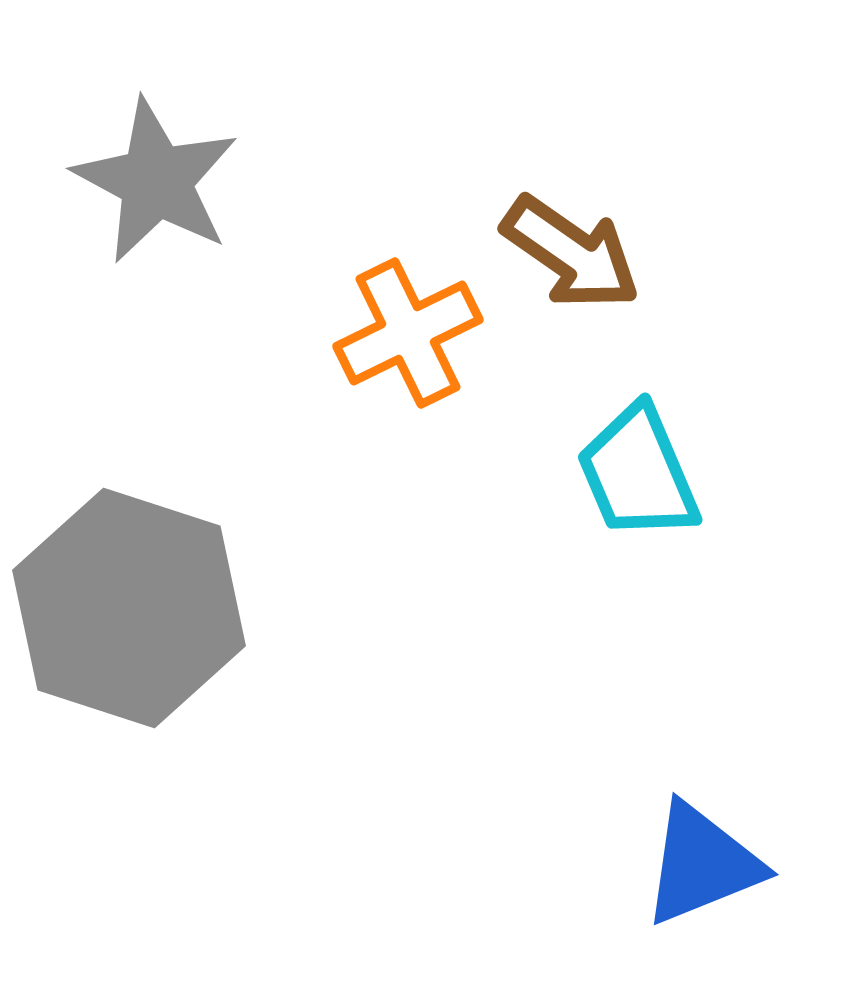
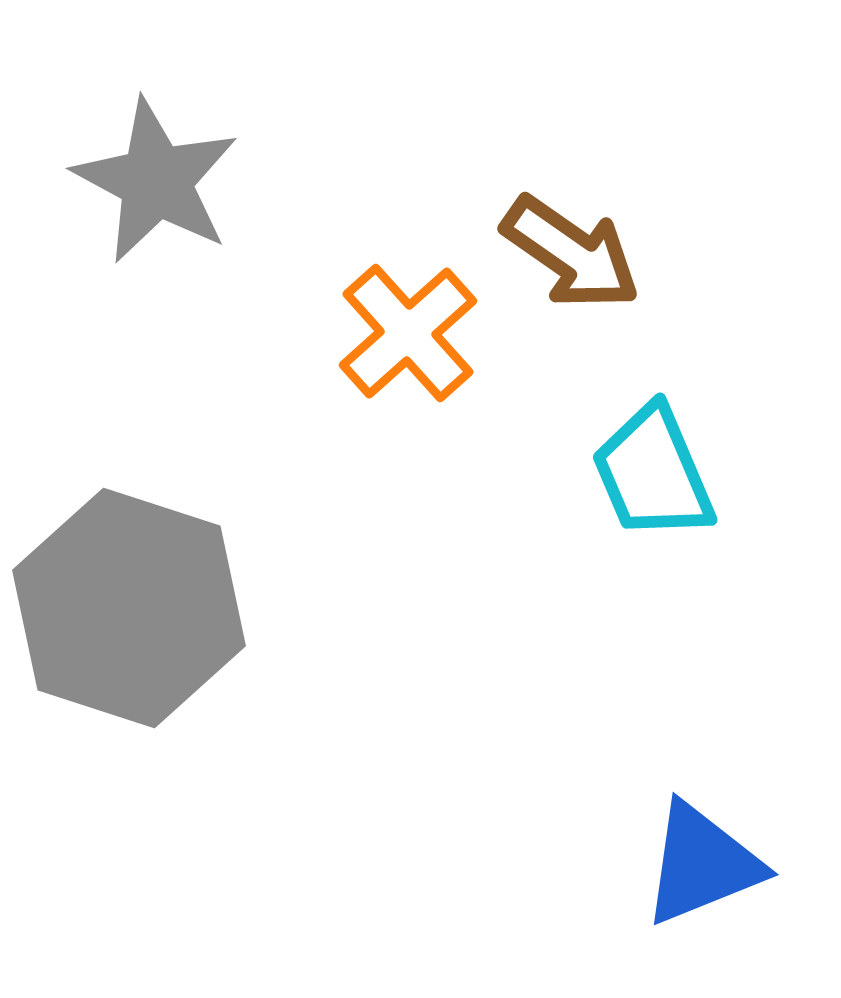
orange cross: rotated 16 degrees counterclockwise
cyan trapezoid: moved 15 px right
